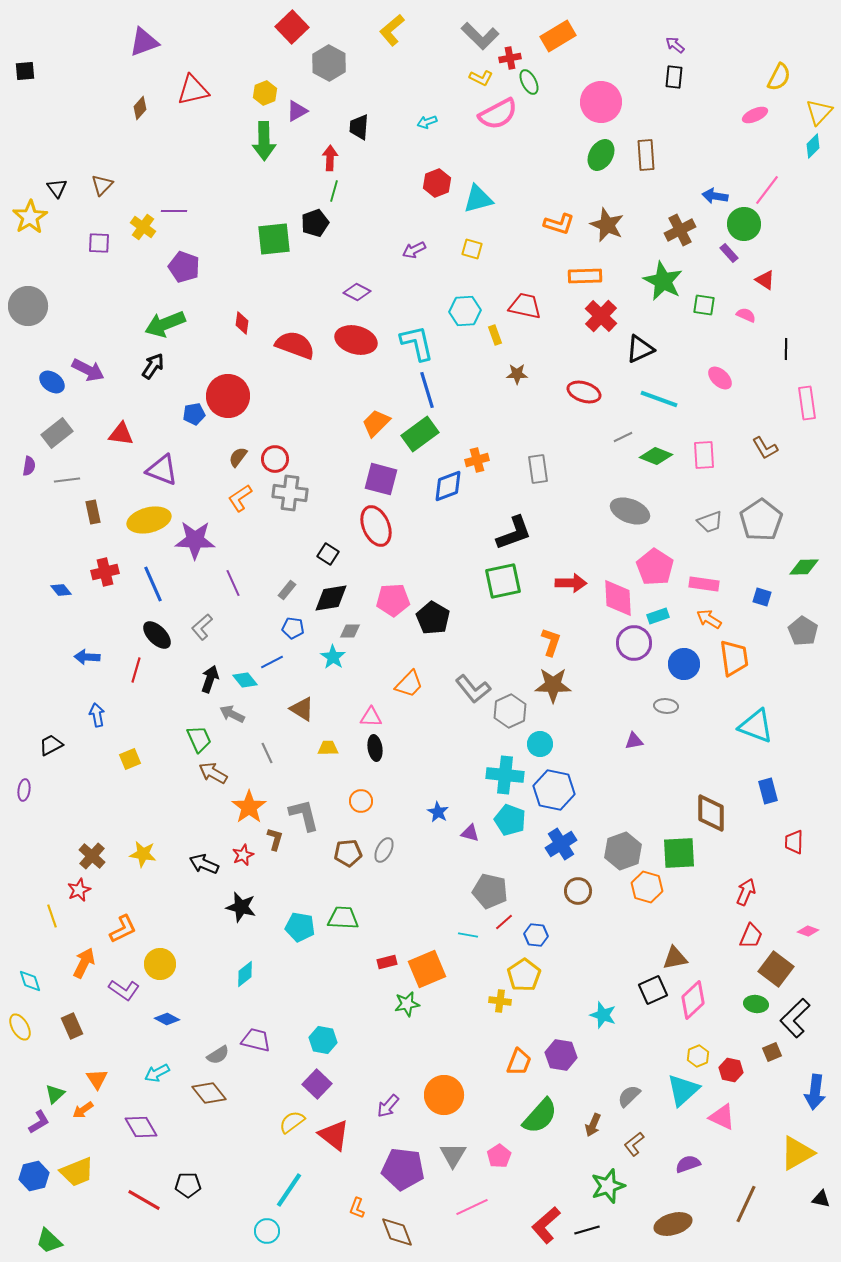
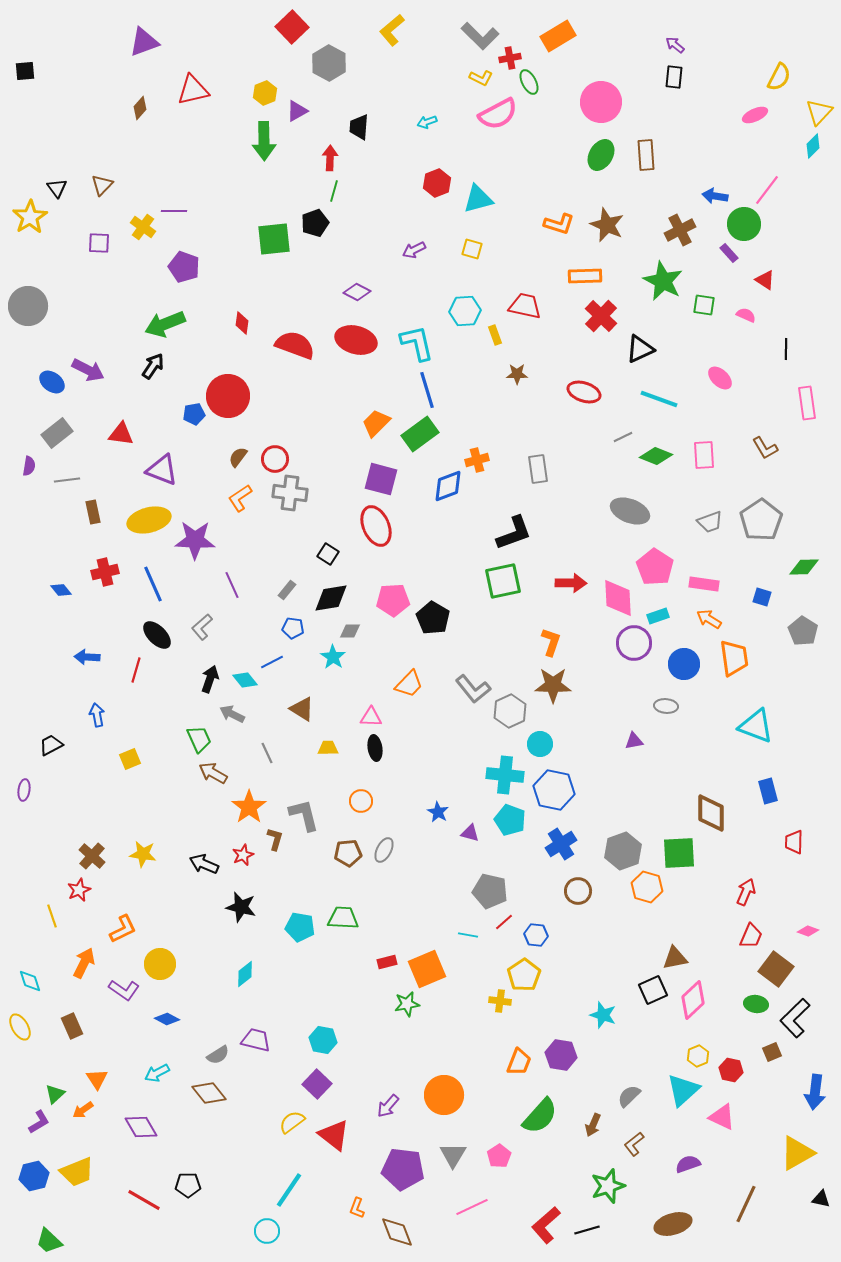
purple line at (233, 583): moved 1 px left, 2 px down
